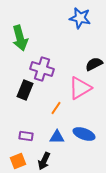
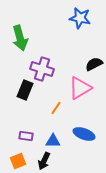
blue triangle: moved 4 px left, 4 px down
